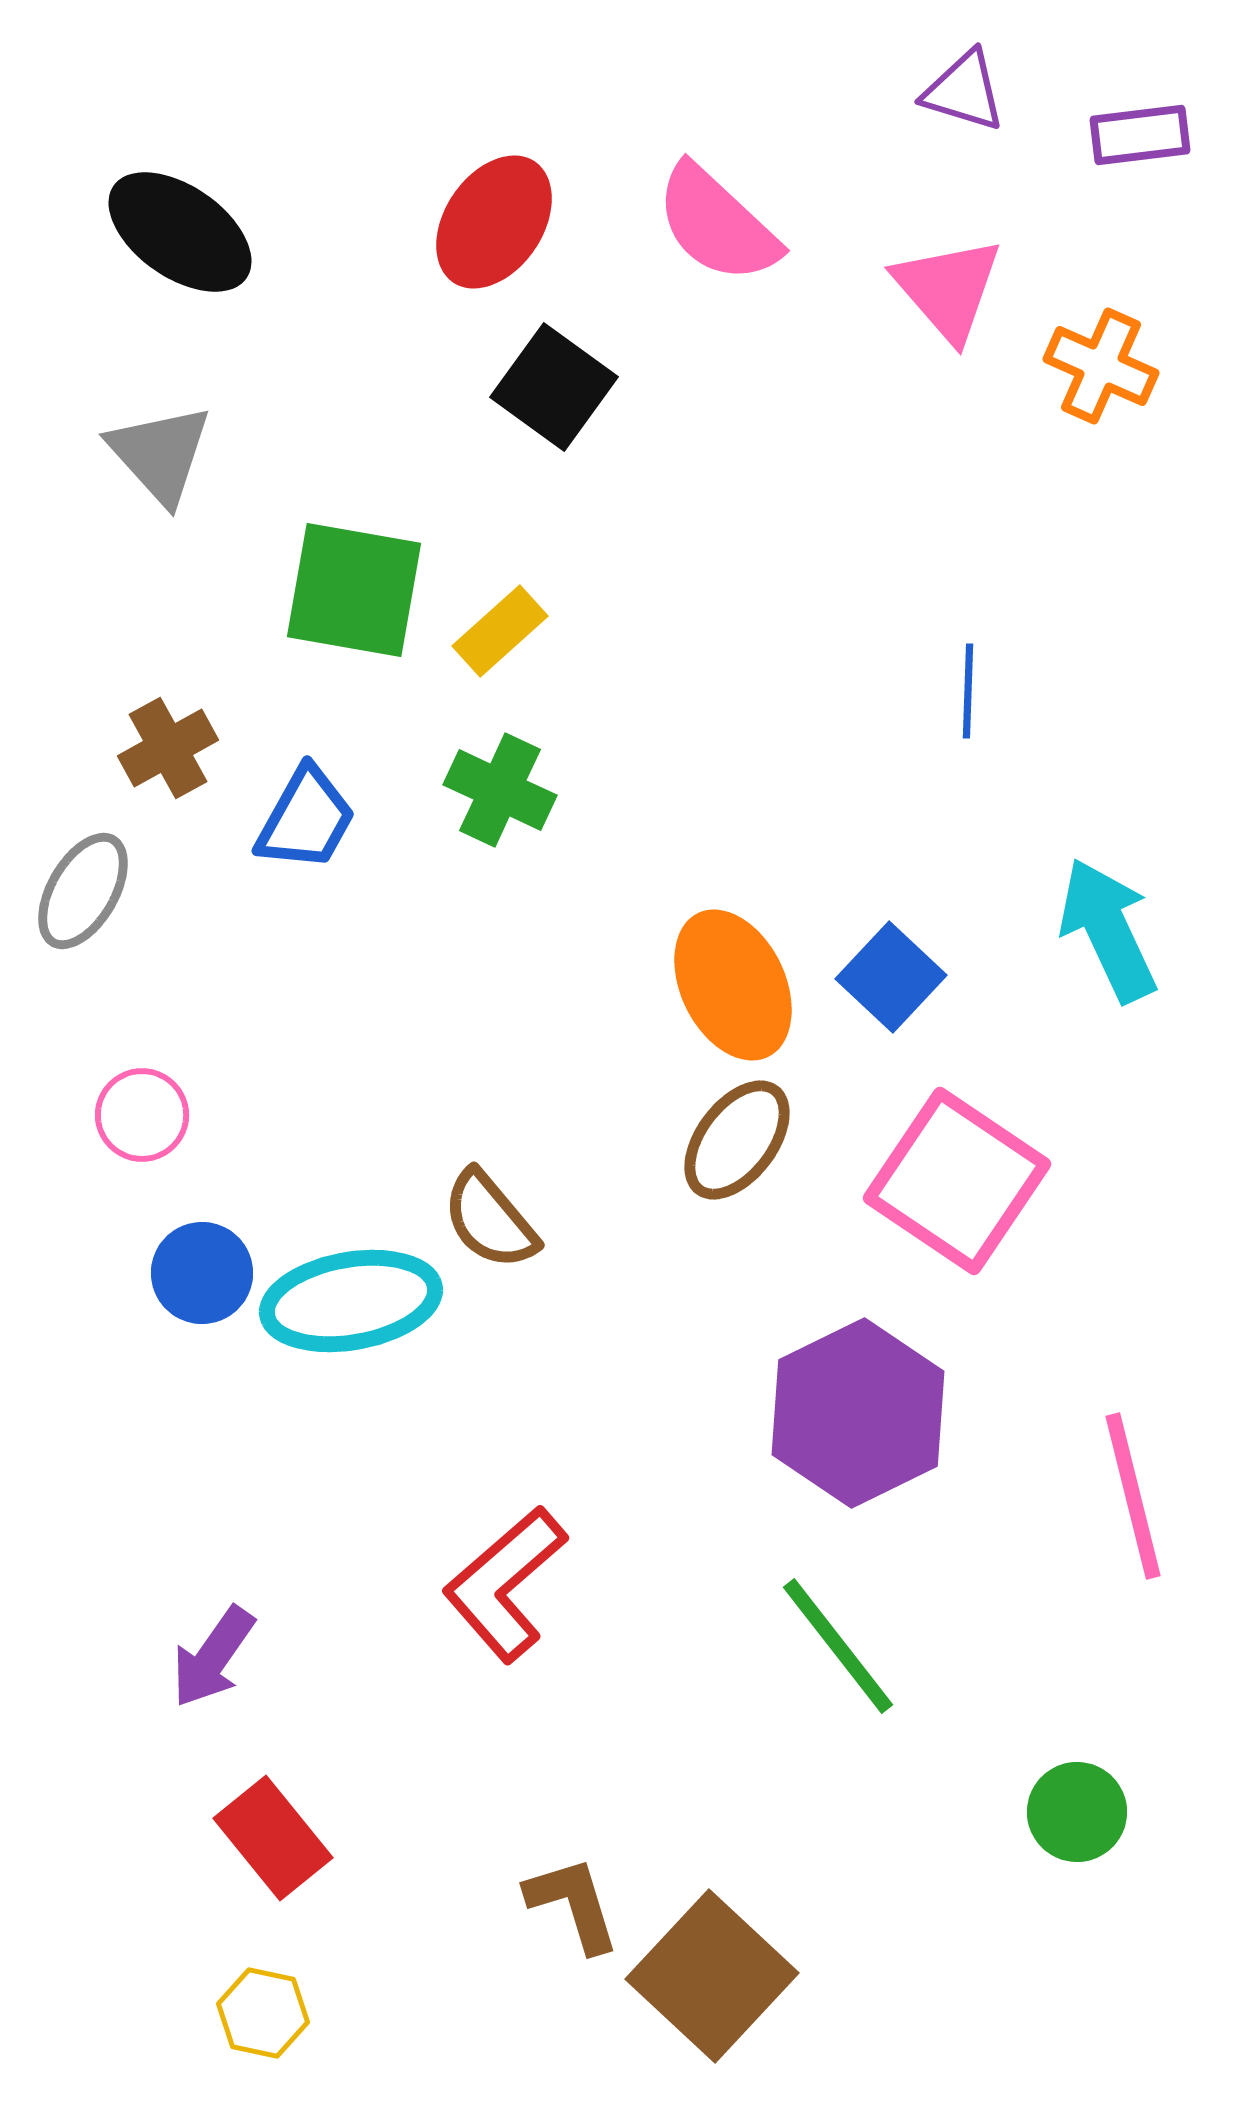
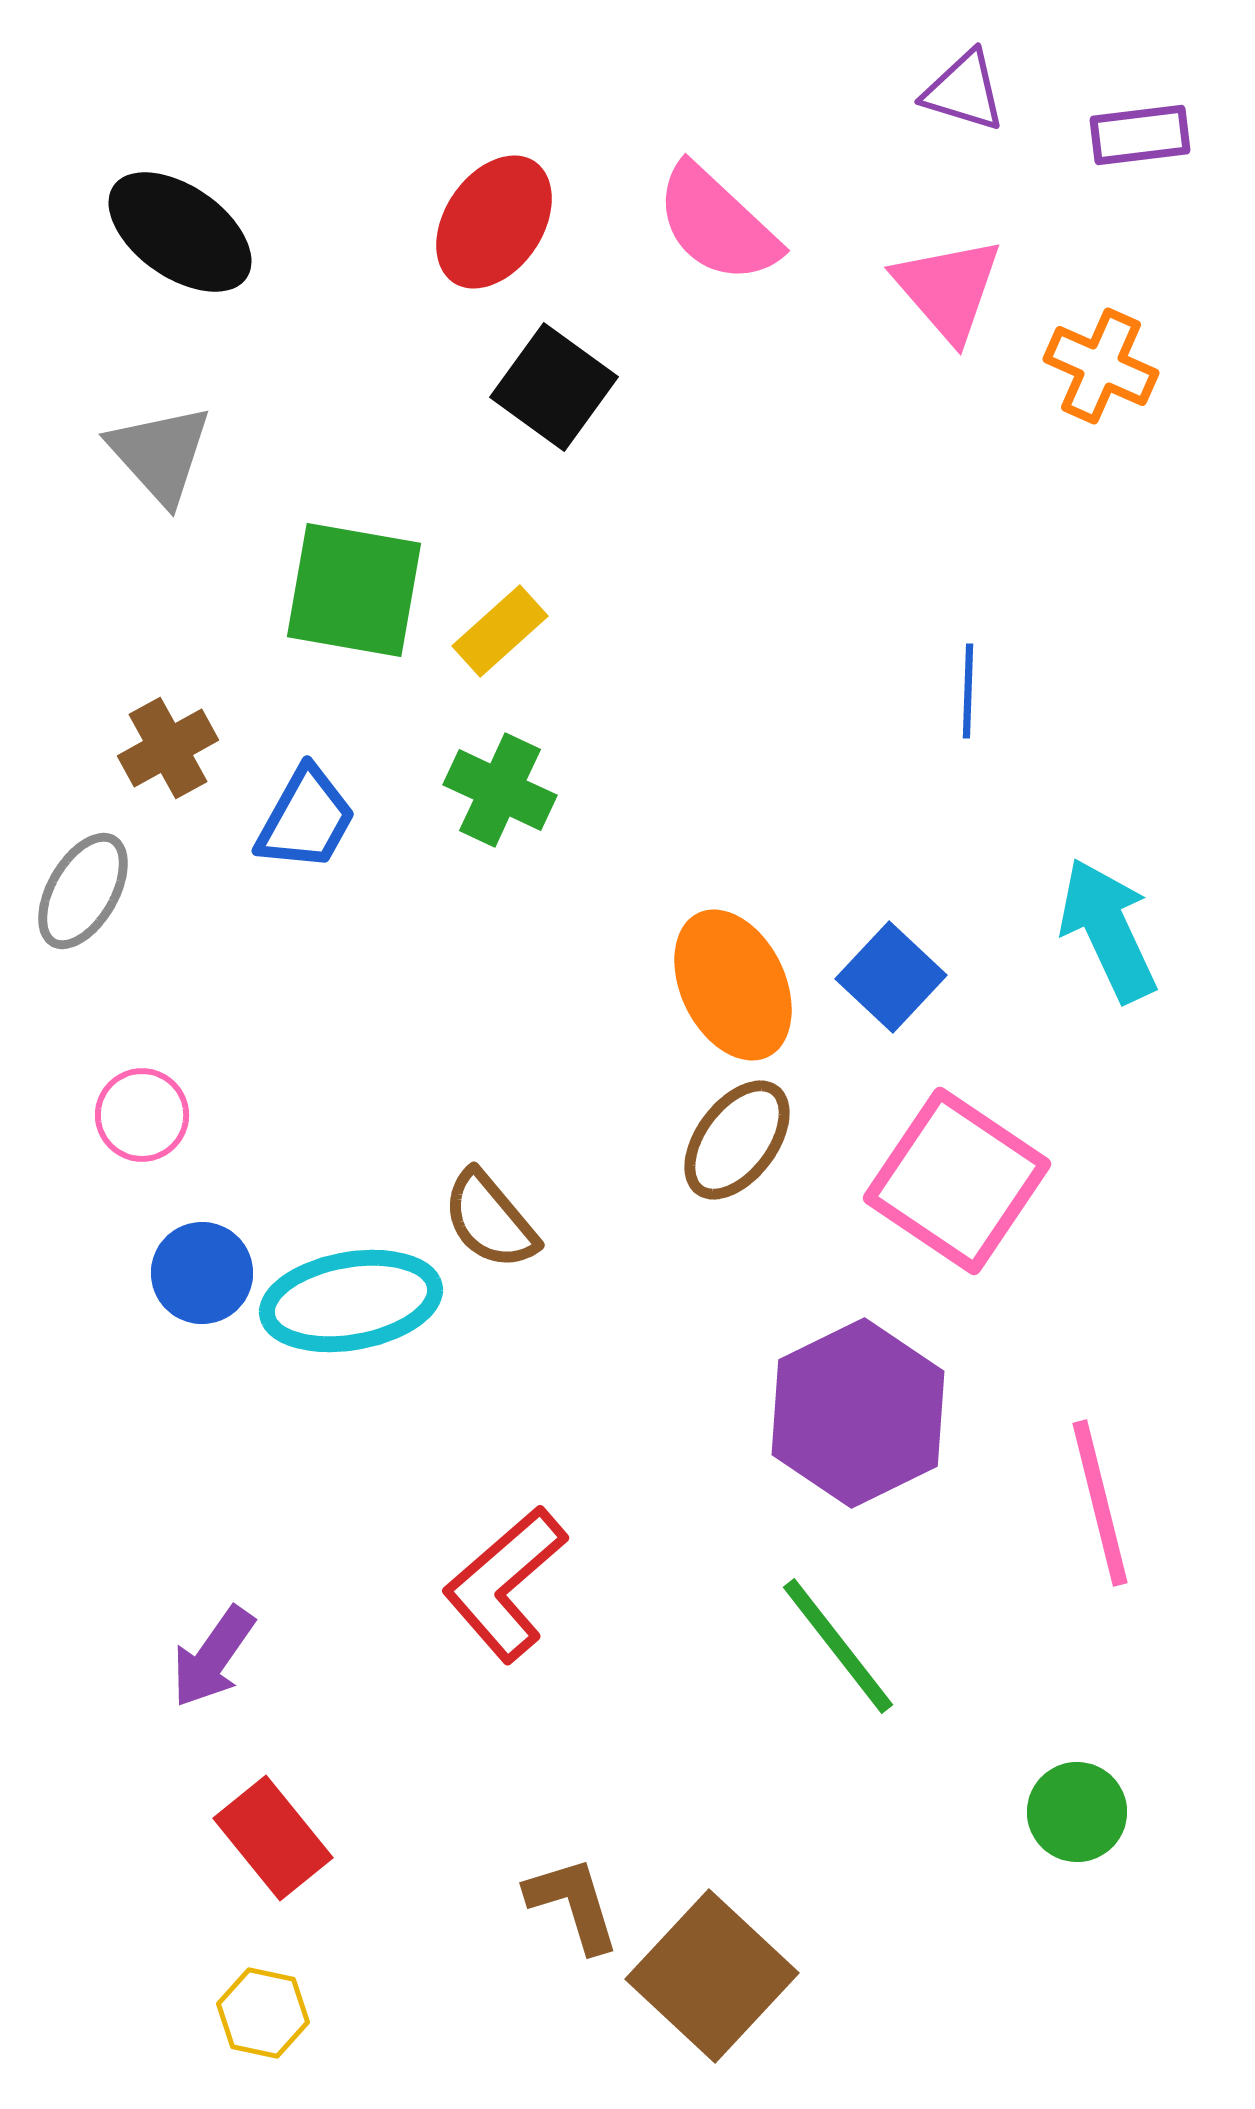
pink line: moved 33 px left, 7 px down
